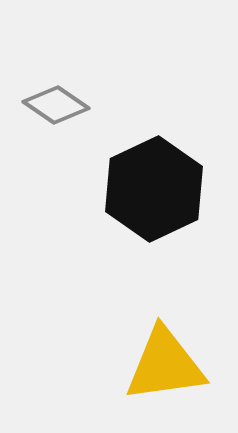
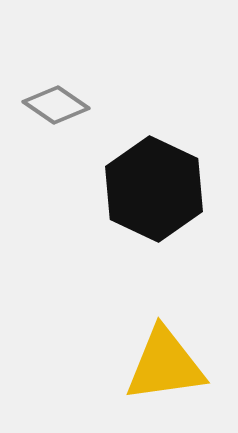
black hexagon: rotated 10 degrees counterclockwise
